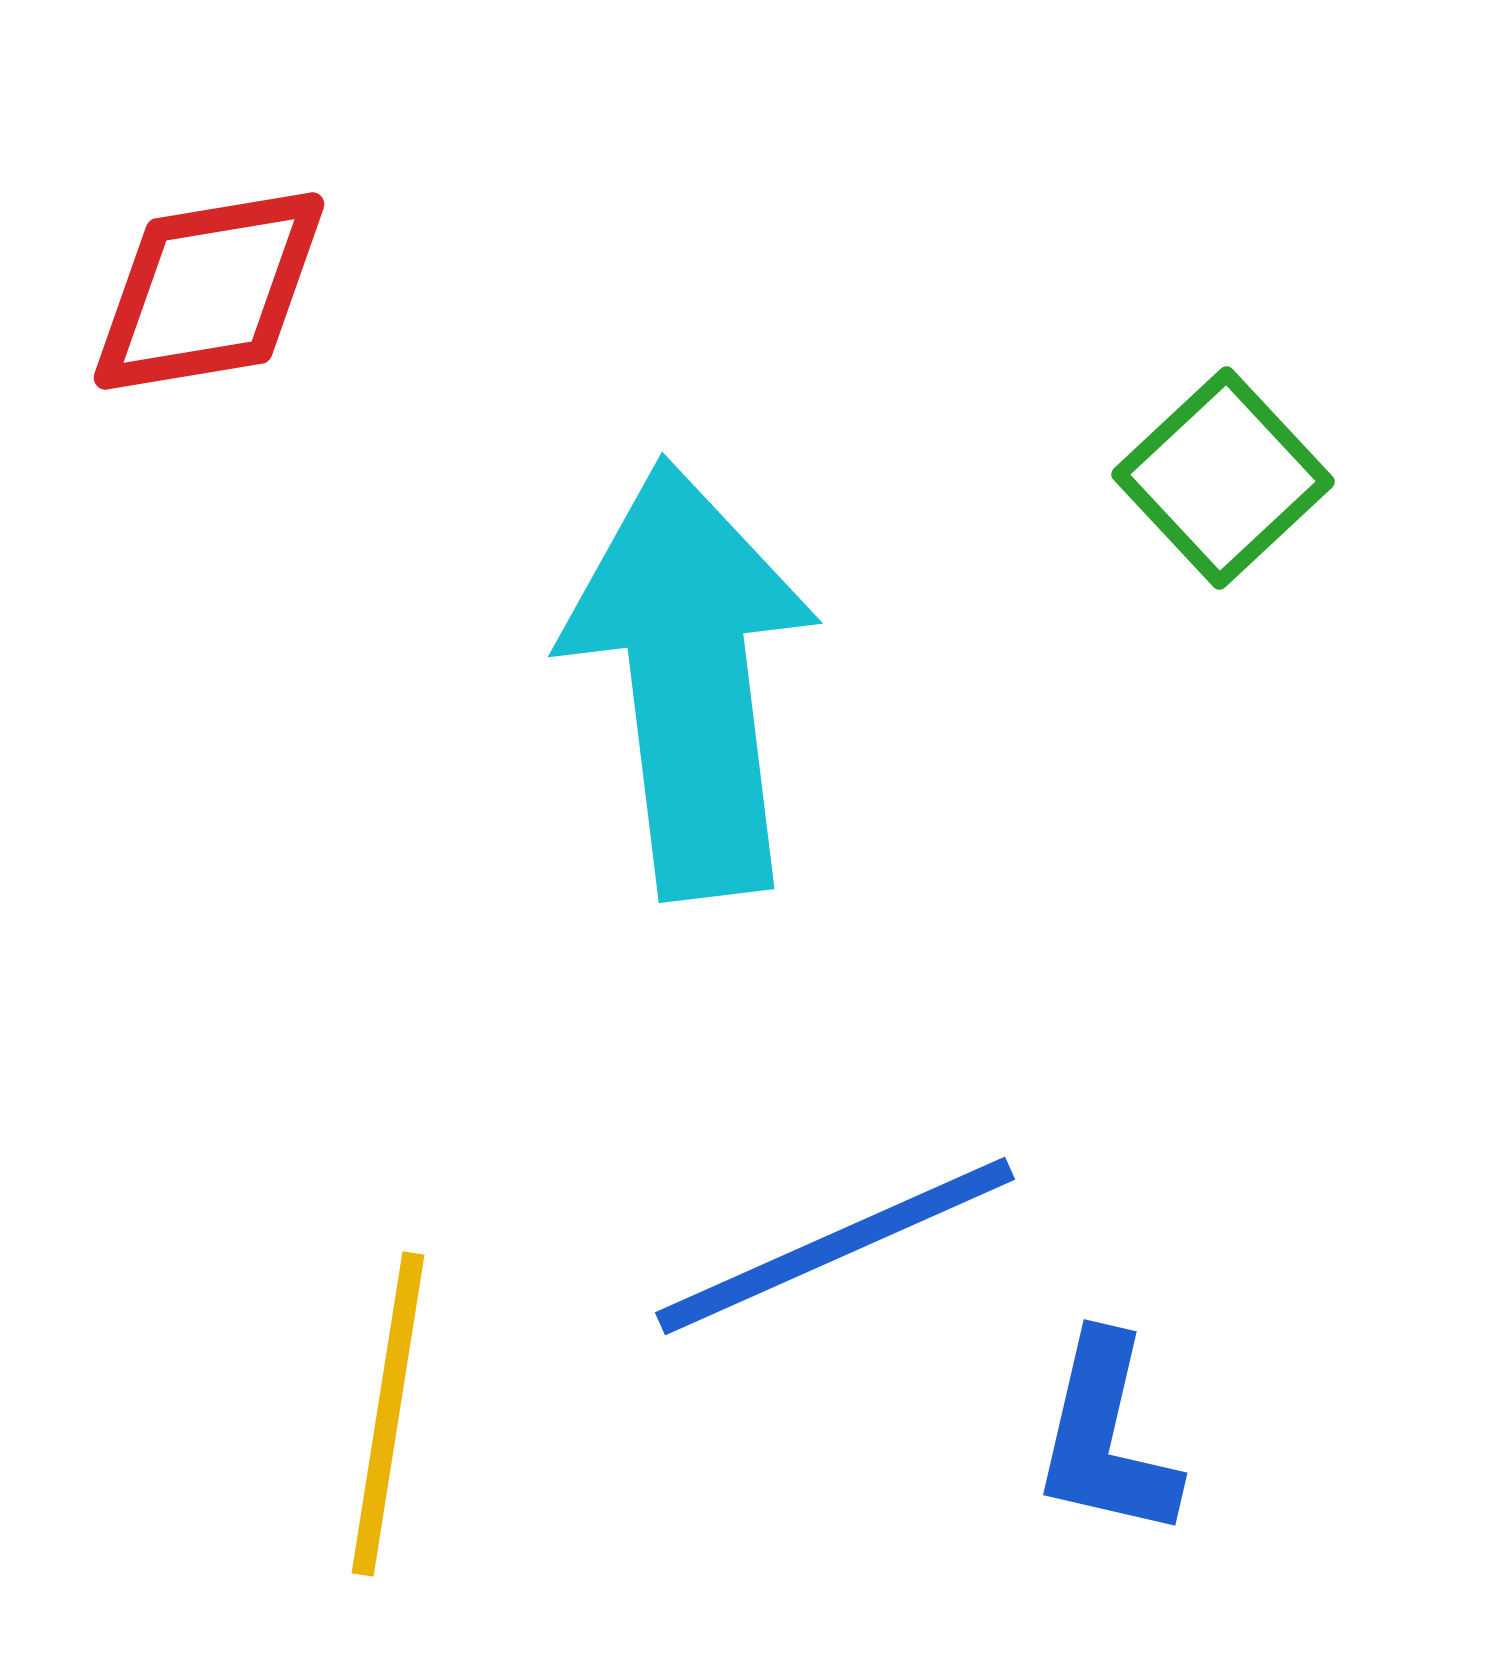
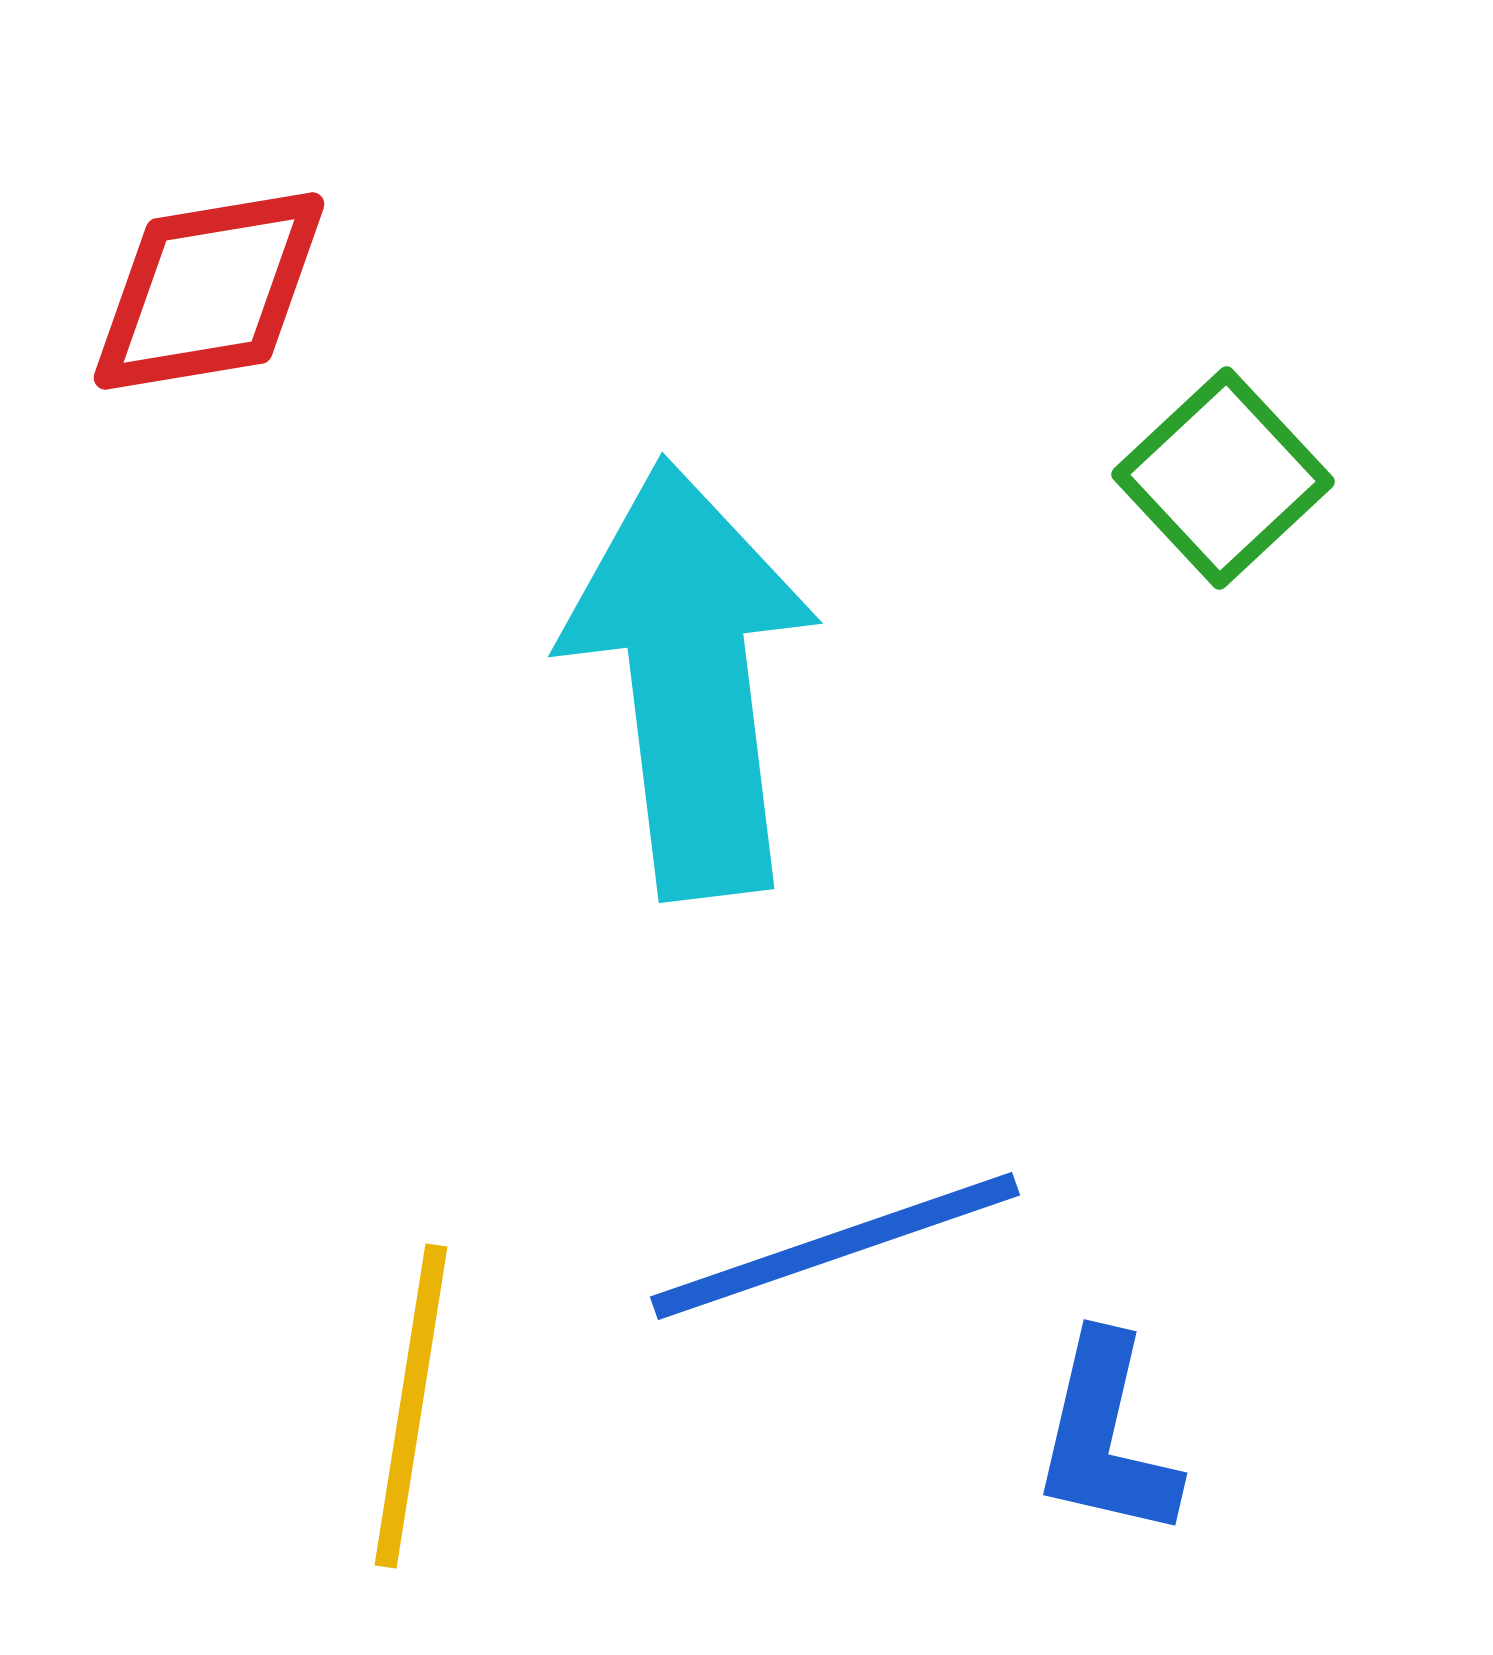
blue line: rotated 5 degrees clockwise
yellow line: moved 23 px right, 8 px up
